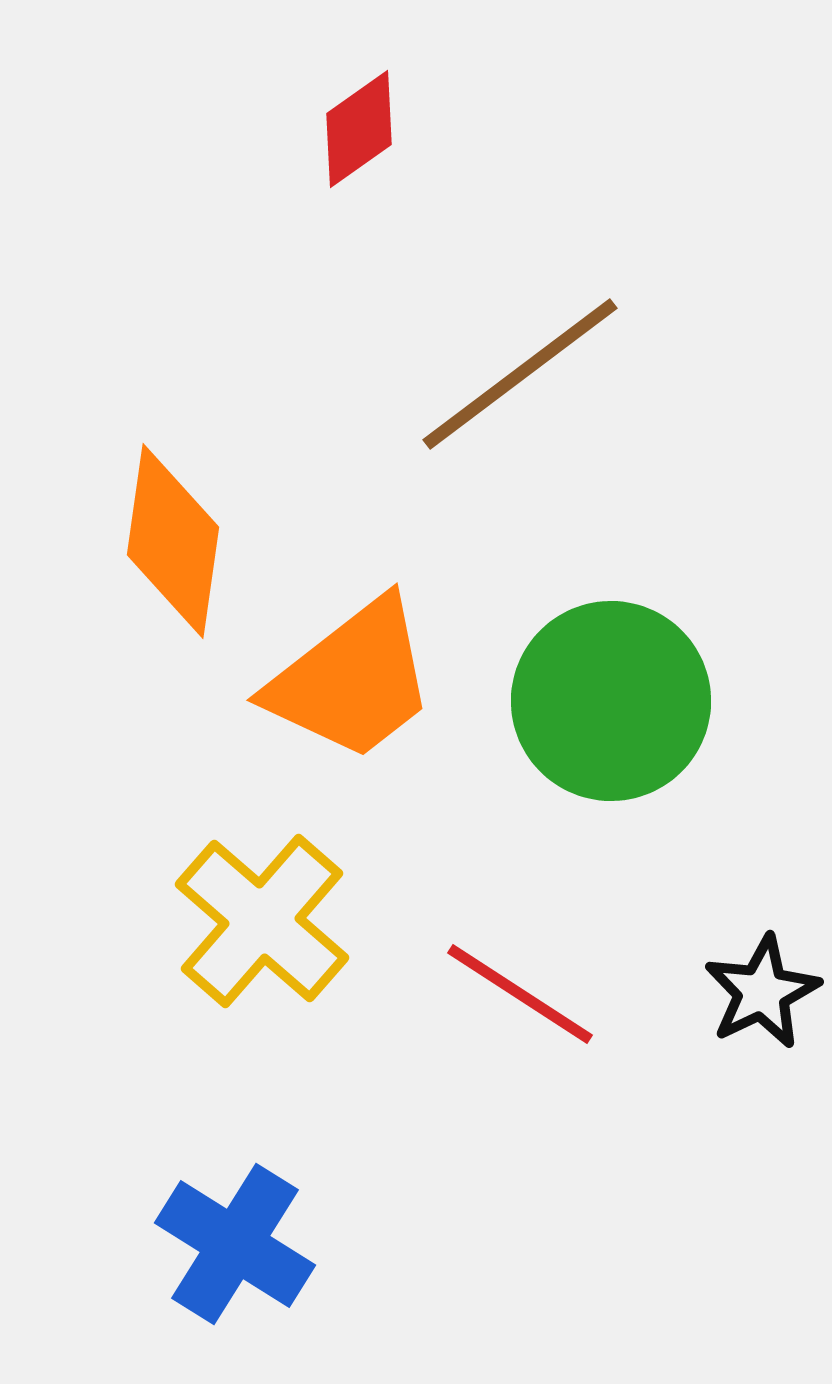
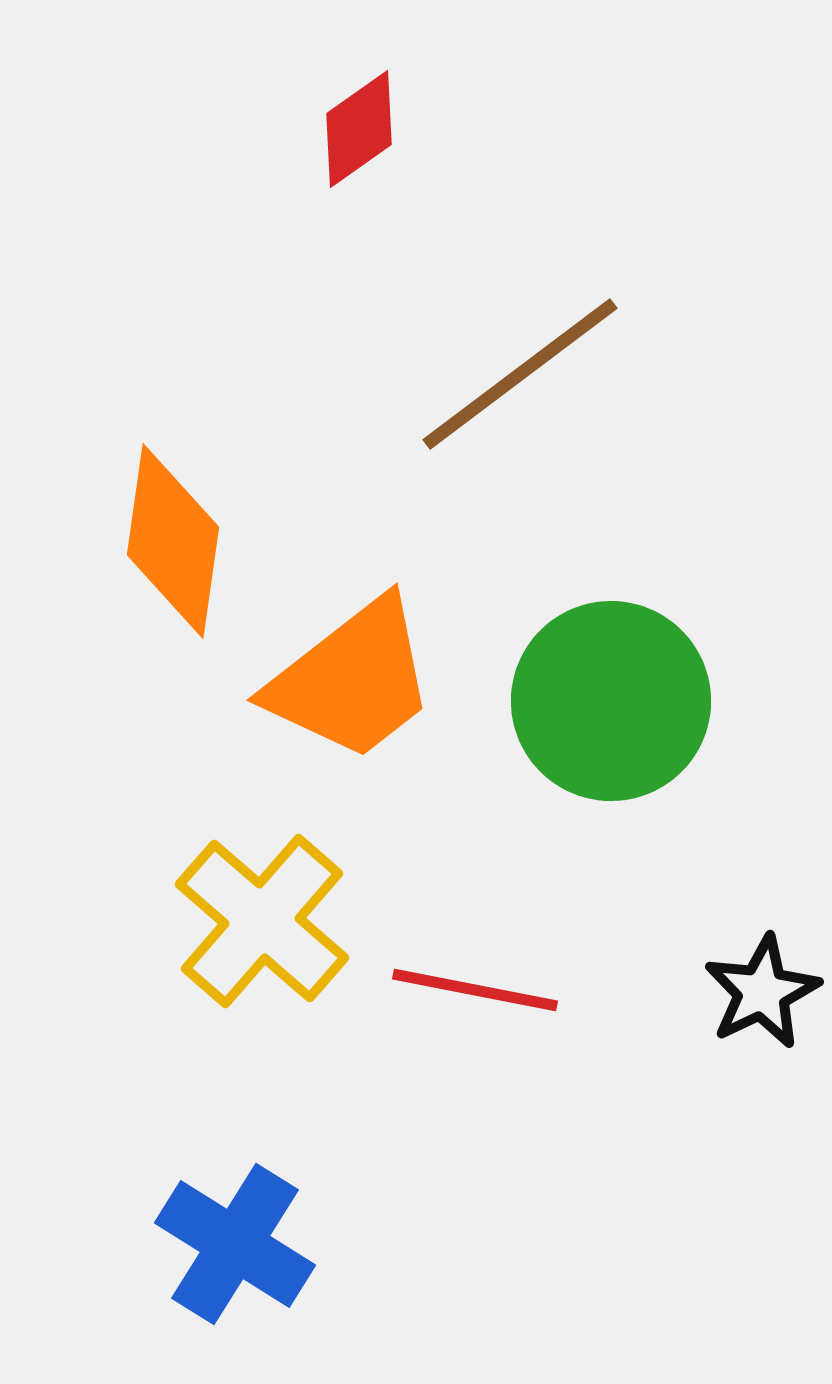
red line: moved 45 px left, 4 px up; rotated 22 degrees counterclockwise
